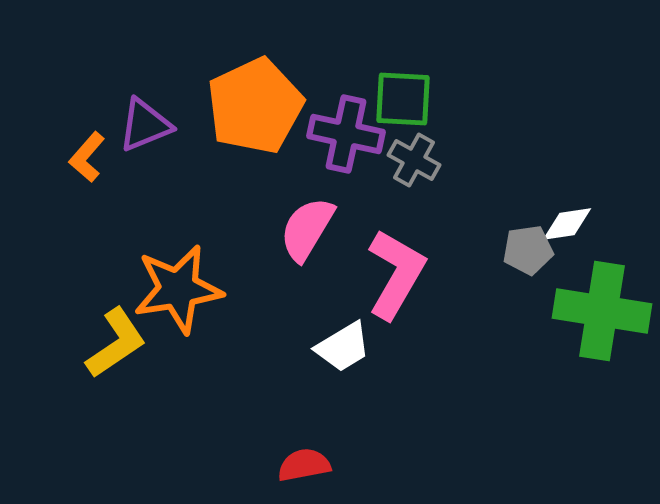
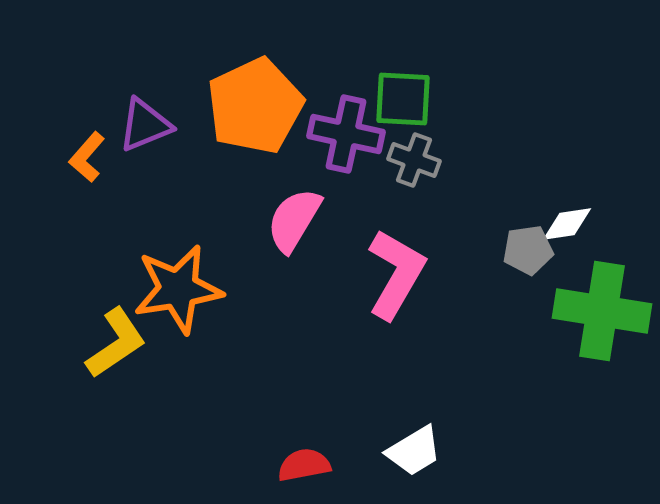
gray cross: rotated 9 degrees counterclockwise
pink semicircle: moved 13 px left, 9 px up
white trapezoid: moved 71 px right, 104 px down
